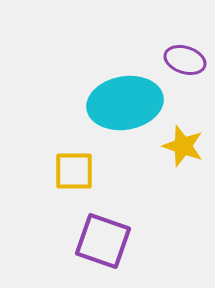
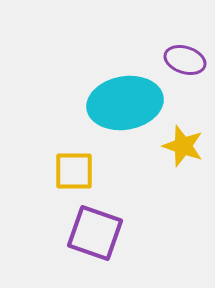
purple square: moved 8 px left, 8 px up
